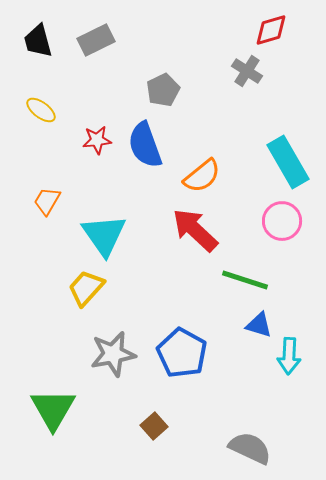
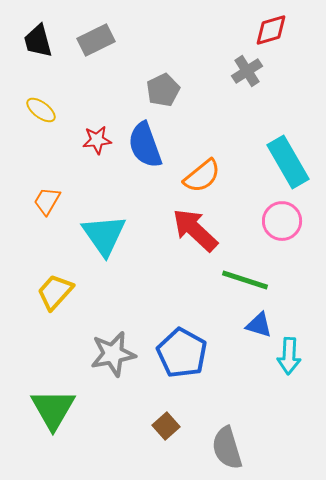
gray cross: rotated 24 degrees clockwise
yellow trapezoid: moved 31 px left, 4 px down
brown square: moved 12 px right
gray semicircle: moved 23 px left; rotated 132 degrees counterclockwise
